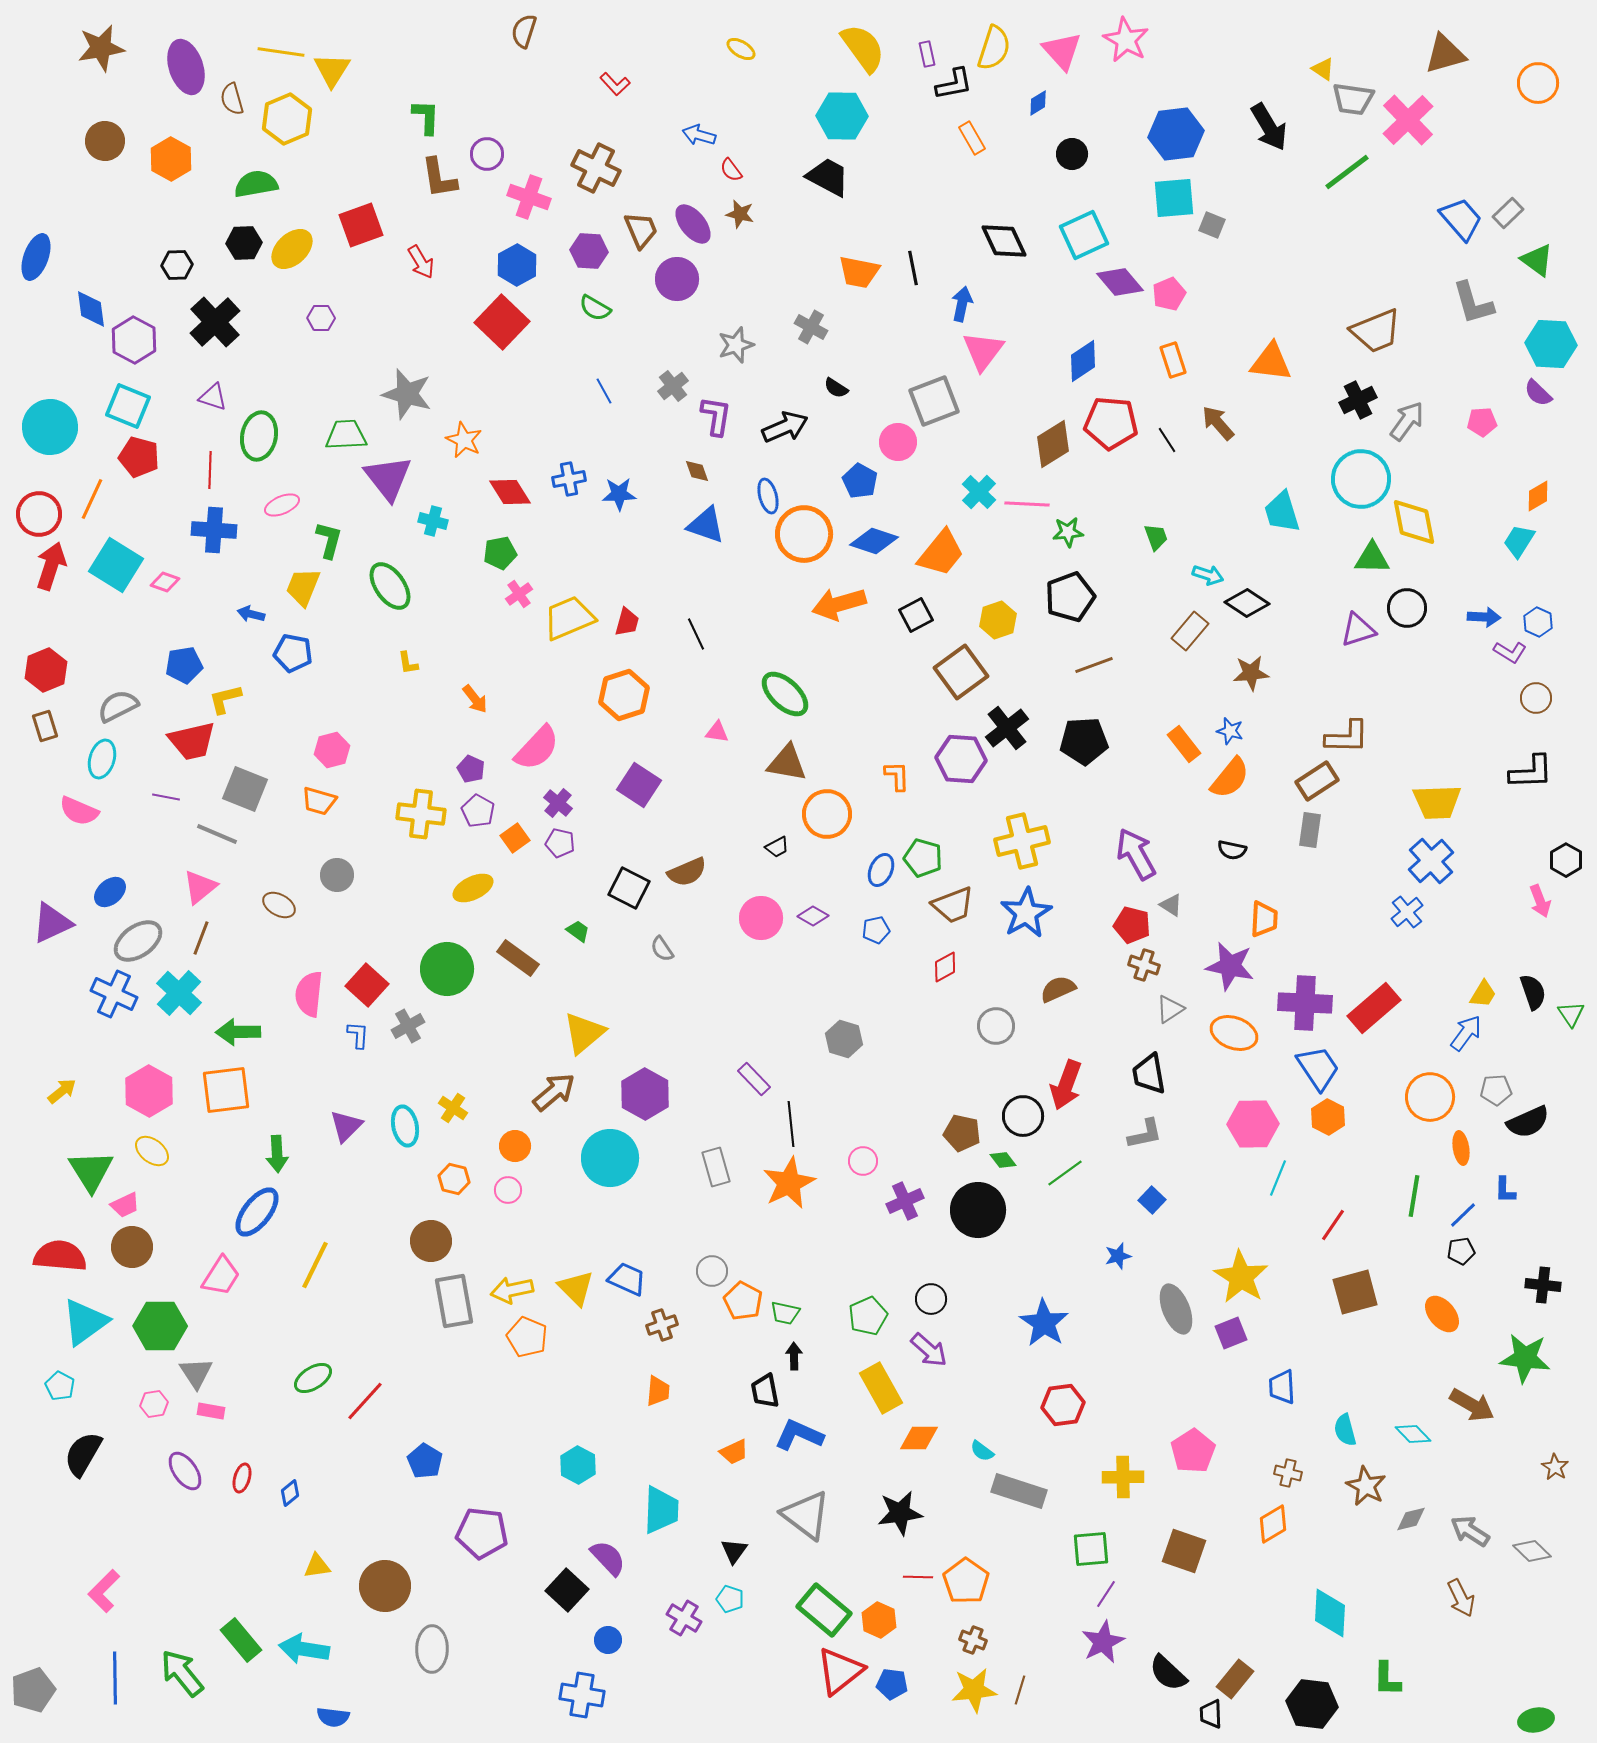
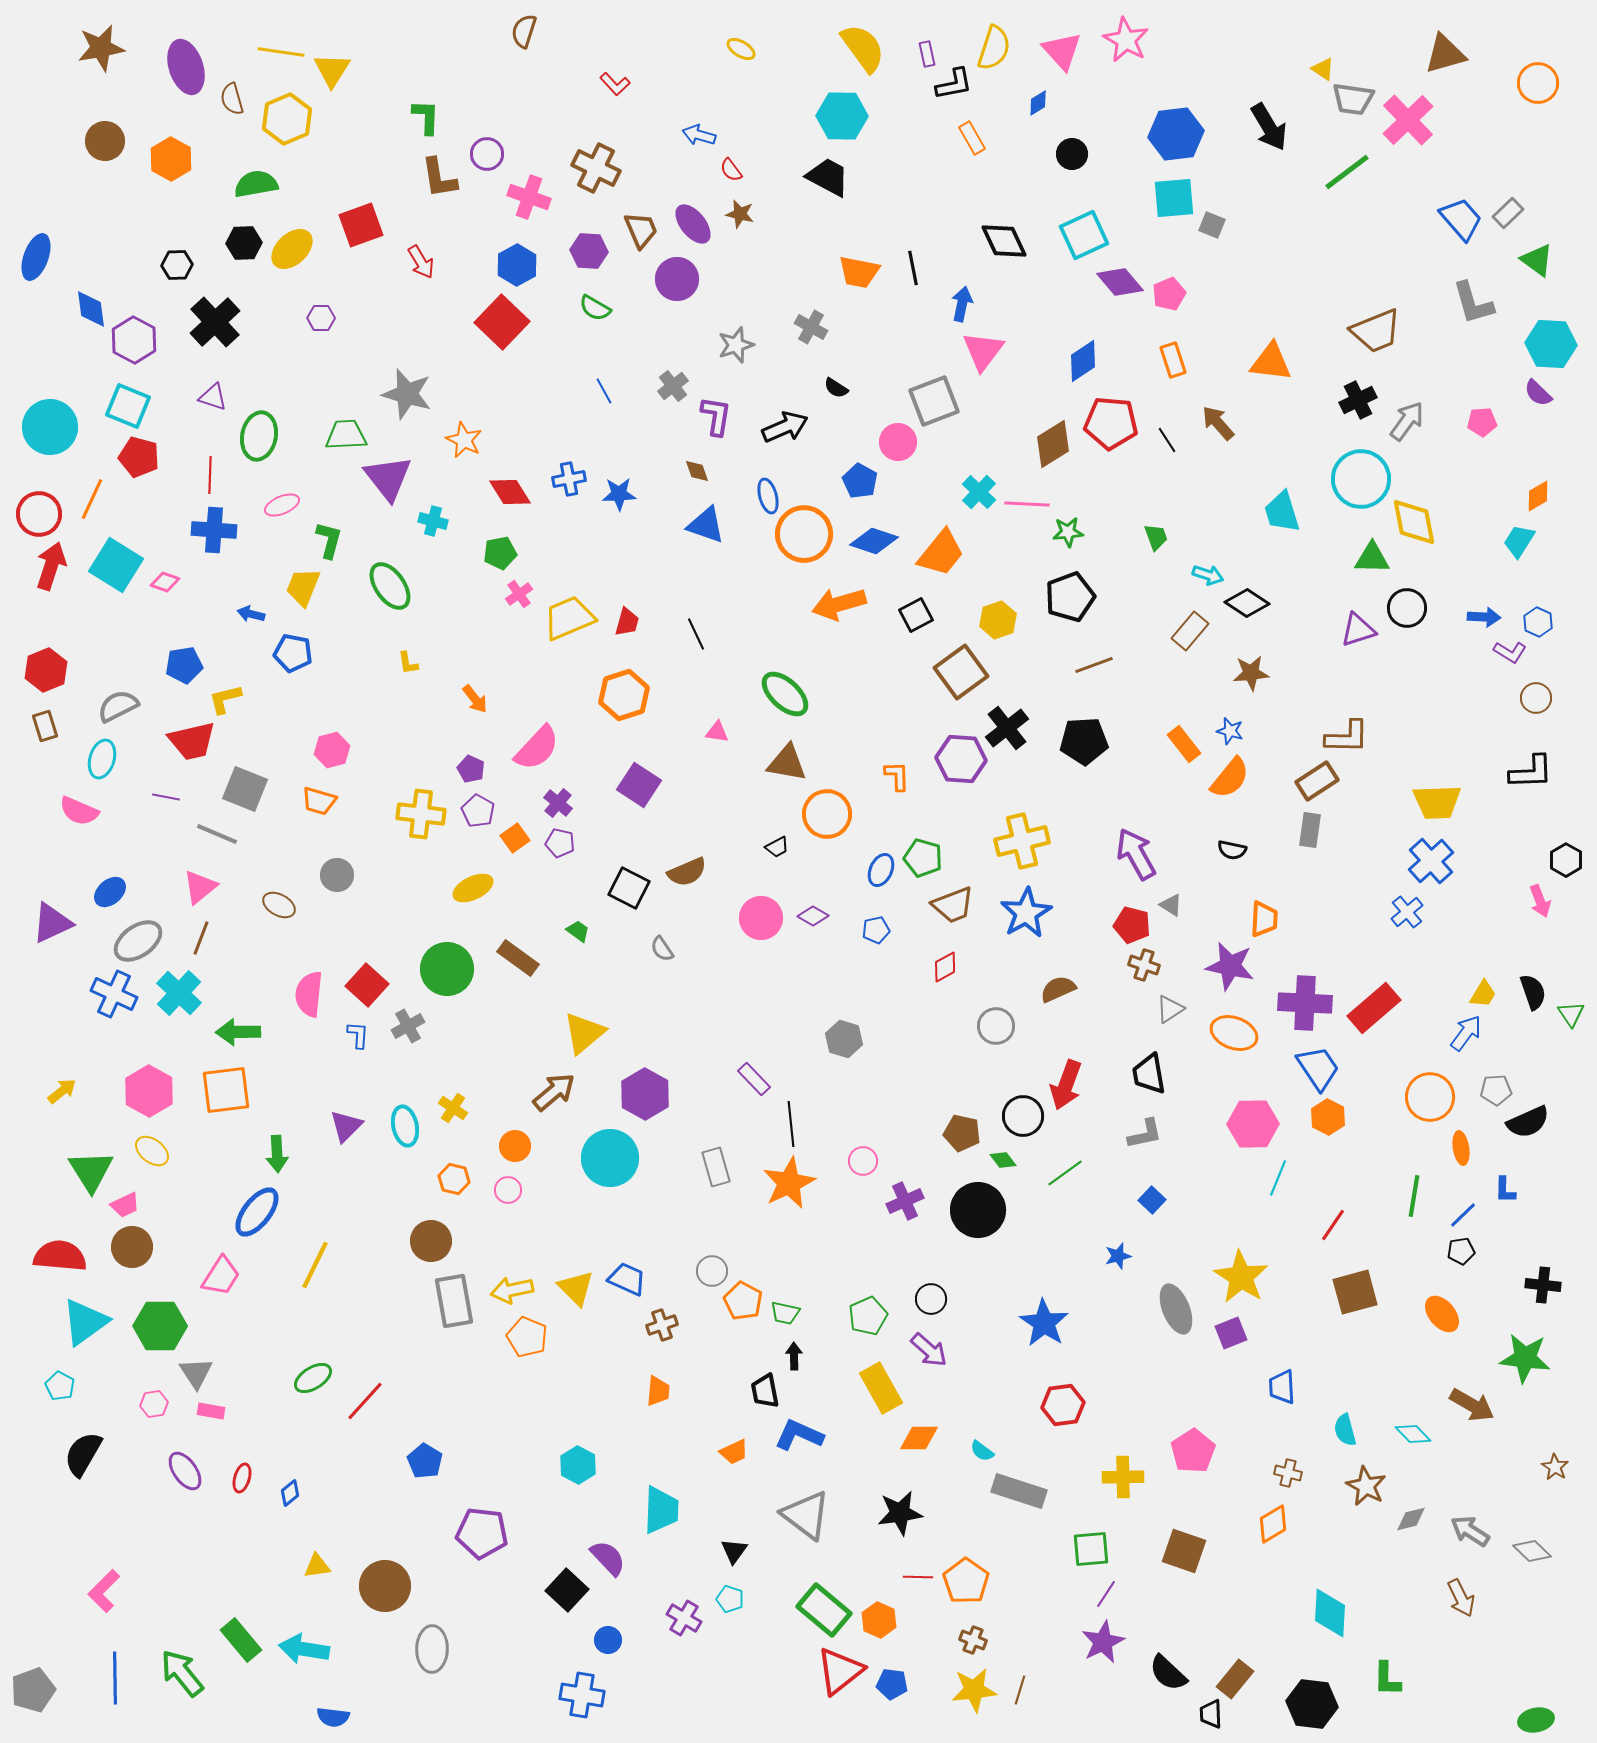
red line at (210, 470): moved 5 px down
